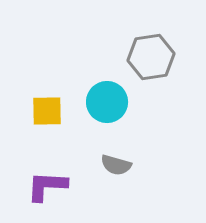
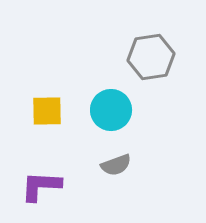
cyan circle: moved 4 px right, 8 px down
gray semicircle: rotated 36 degrees counterclockwise
purple L-shape: moved 6 px left
